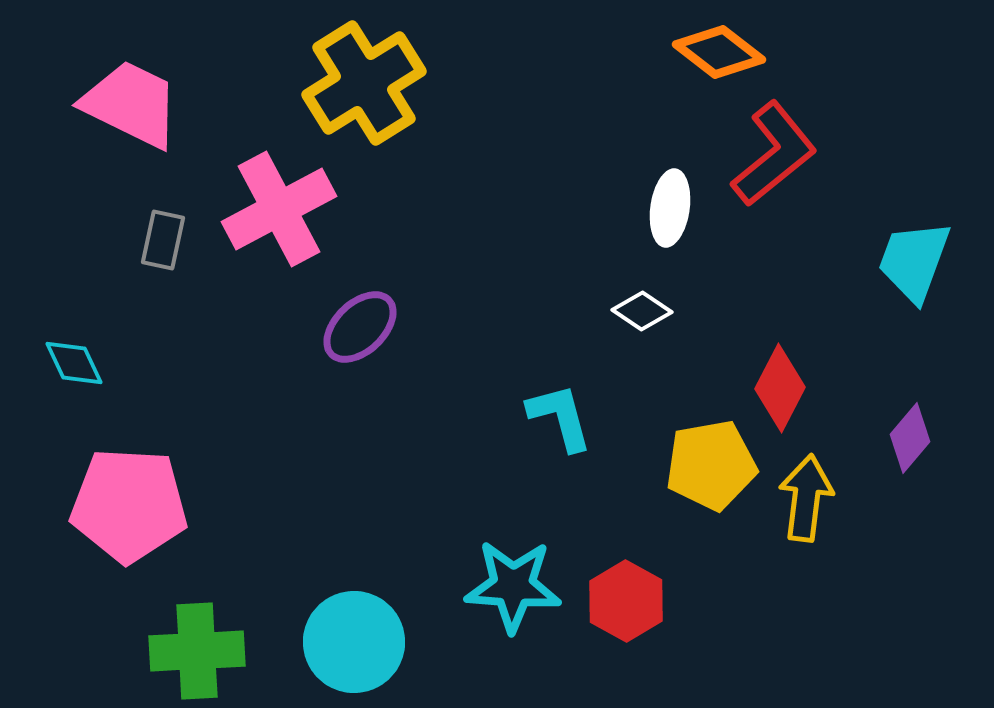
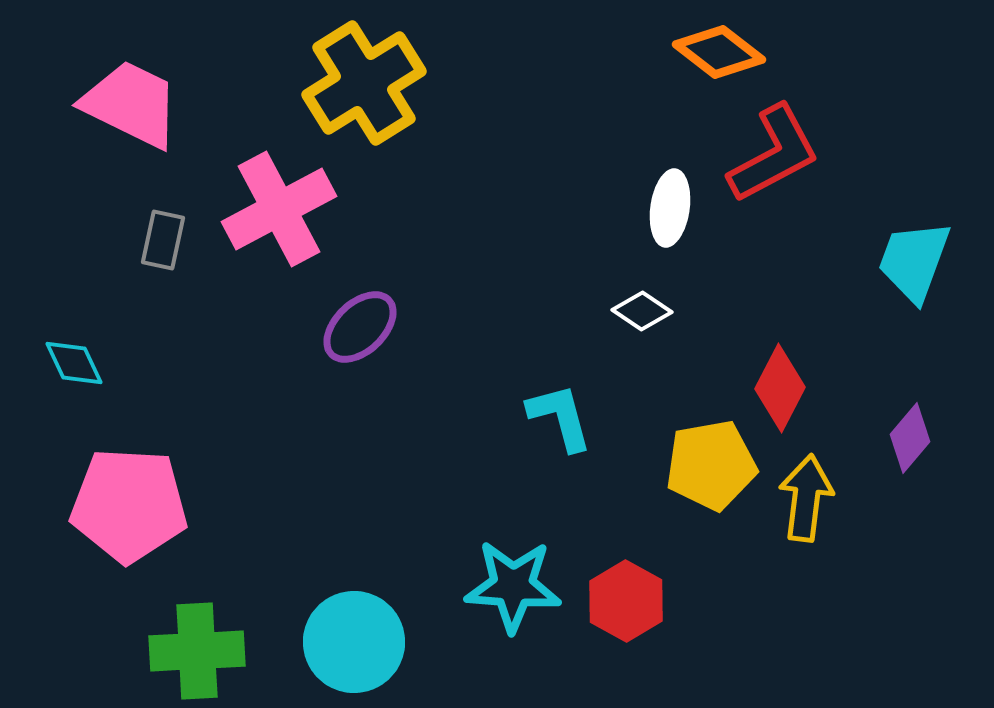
red L-shape: rotated 11 degrees clockwise
